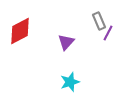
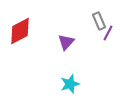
cyan star: moved 2 px down
